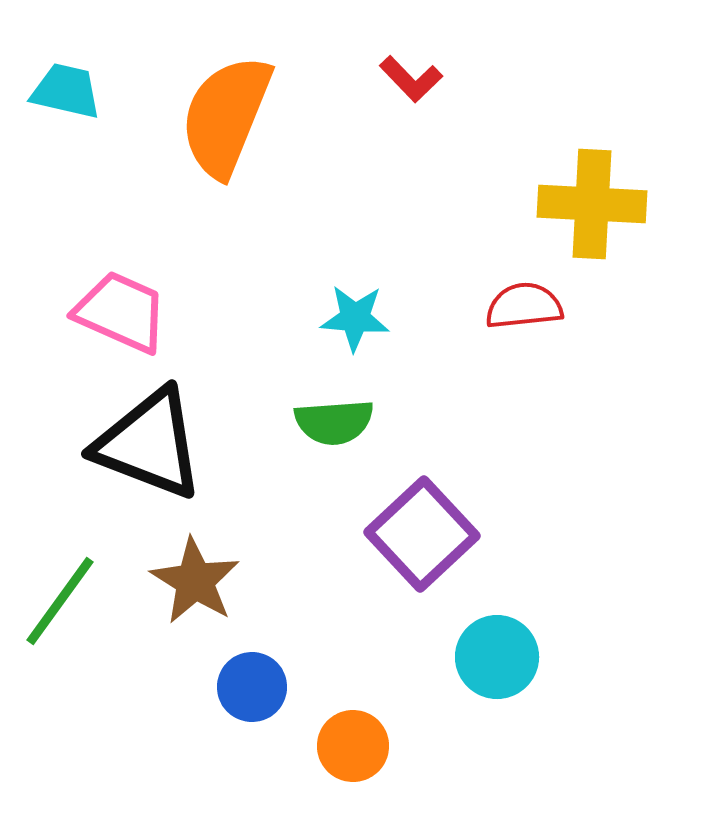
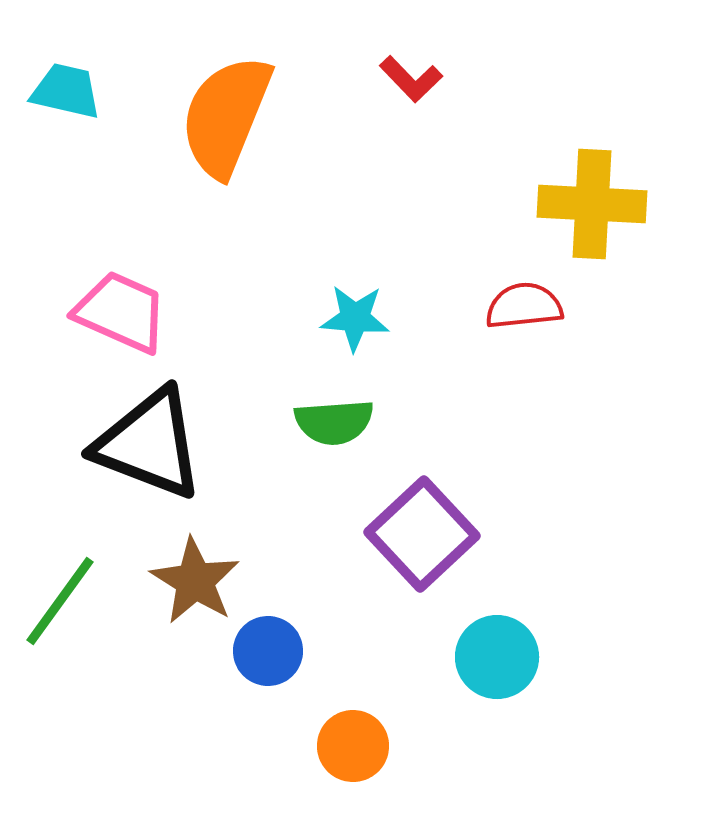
blue circle: moved 16 px right, 36 px up
